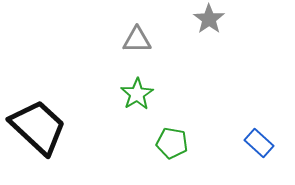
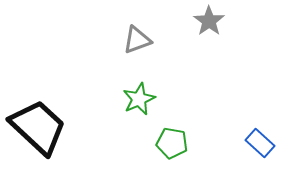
gray star: moved 2 px down
gray triangle: rotated 20 degrees counterclockwise
green star: moved 2 px right, 5 px down; rotated 8 degrees clockwise
blue rectangle: moved 1 px right
